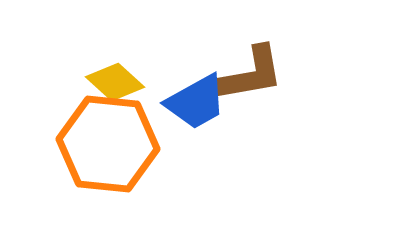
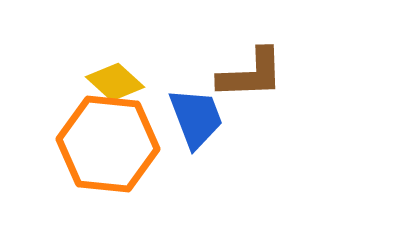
brown L-shape: rotated 8 degrees clockwise
blue trapezoid: moved 16 px down; rotated 82 degrees counterclockwise
